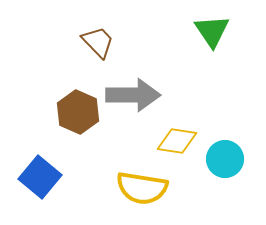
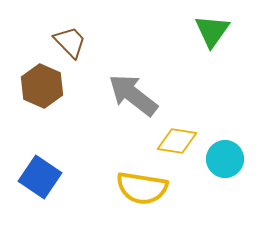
green triangle: rotated 9 degrees clockwise
brown trapezoid: moved 28 px left
gray arrow: rotated 142 degrees counterclockwise
brown hexagon: moved 36 px left, 26 px up
blue square: rotated 6 degrees counterclockwise
